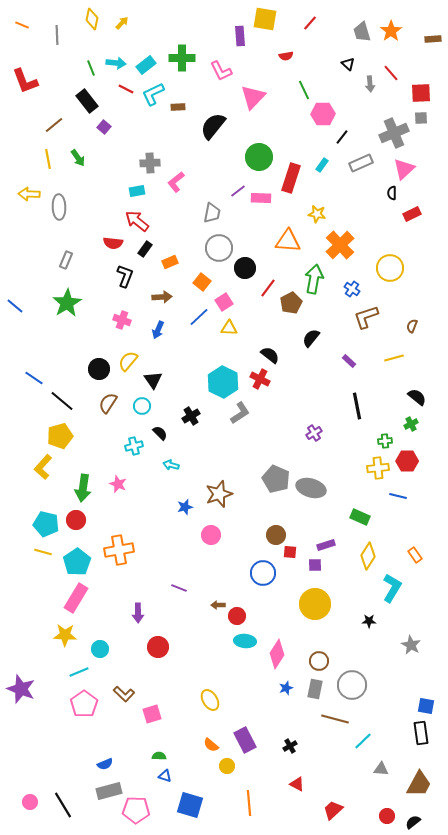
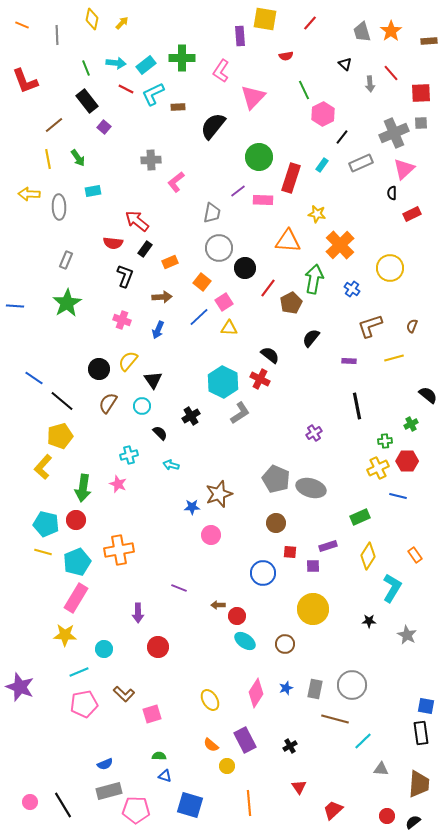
brown rectangle at (433, 39): moved 4 px left, 2 px down
black triangle at (348, 64): moved 3 px left
green line at (91, 68): moved 5 px left
pink L-shape at (221, 71): rotated 60 degrees clockwise
pink hexagon at (323, 114): rotated 25 degrees counterclockwise
gray square at (421, 118): moved 5 px down
gray cross at (150, 163): moved 1 px right, 3 px up
cyan rectangle at (137, 191): moved 44 px left
pink rectangle at (261, 198): moved 2 px right, 2 px down
blue line at (15, 306): rotated 36 degrees counterclockwise
brown L-shape at (366, 317): moved 4 px right, 9 px down
purple rectangle at (349, 361): rotated 40 degrees counterclockwise
black semicircle at (417, 397): moved 11 px right, 2 px up
cyan cross at (134, 446): moved 5 px left, 9 px down
yellow cross at (378, 468): rotated 20 degrees counterclockwise
blue star at (185, 507): moved 7 px right; rotated 14 degrees clockwise
green rectangle at (360, 517): rotated 48 degrees counterclockwise
brown circle at (276, 535): moved 12 px up
purple rectangle at (326, 545): moved 2 px right, 1 px down
cyan pentagon at (77, 562): rotated 12 degrees clockwise
purple square at (315, 565): moved 2 px left, 1 px down
yellow circle at (315, 604): moved 2 px left, 5 px down
cyan ellipse at (245, 641): rotated 30 degrees clockwise
gray star at (411, 645): moved 4 px left, 10 px up
cyan circle at (100, 649): moved 4 px right
pink diamond at (277, 654): moved 21 px left, 39 px down
brown circle at (319, 661): moved 34 px left, 17 px up
purple star at (21, 689): moved 1 px left, 2 px up
pink pentagon at (84, 704): rotated 24 degrees clockwise
red triangle at (297, 784): moved 2 px right, 3 px down; rotated 28 degrees clockwise
brown trapezoid at (419, 784): rotated 24 degrees counterclockwise
